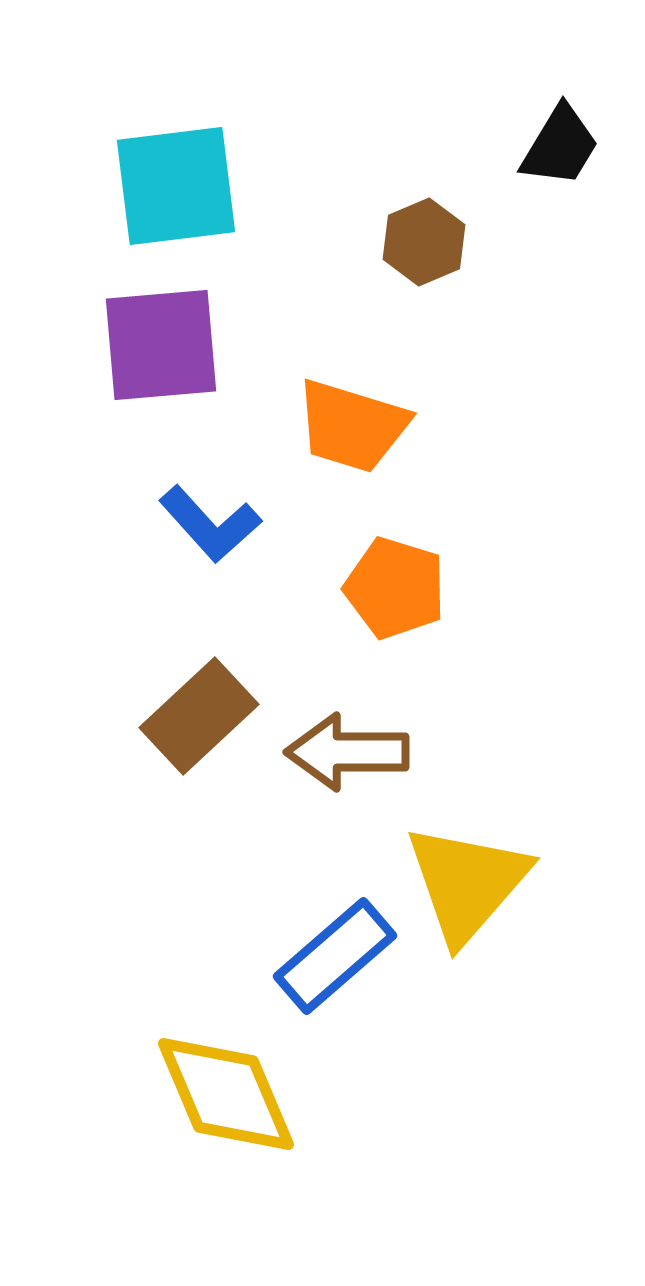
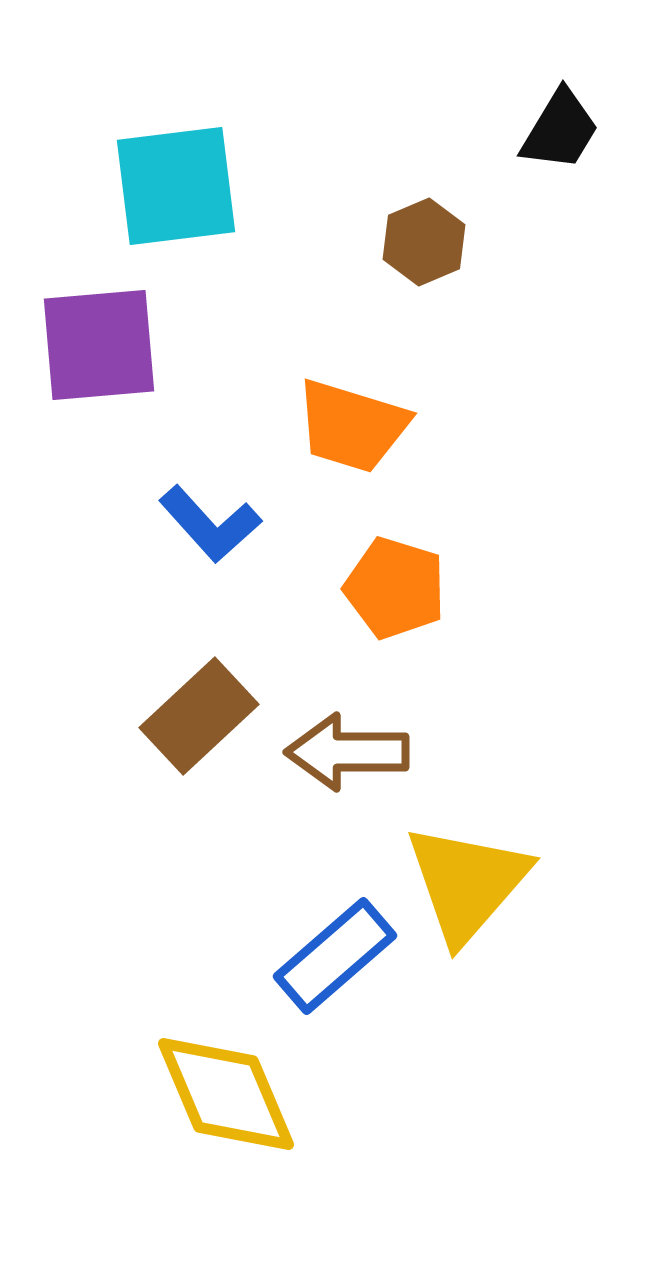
black trapezoid: moved 16 px up
purple square: moved 62 px left
